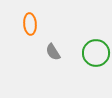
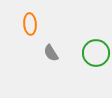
gray semicircle: moved 2 px left, 1 px down
